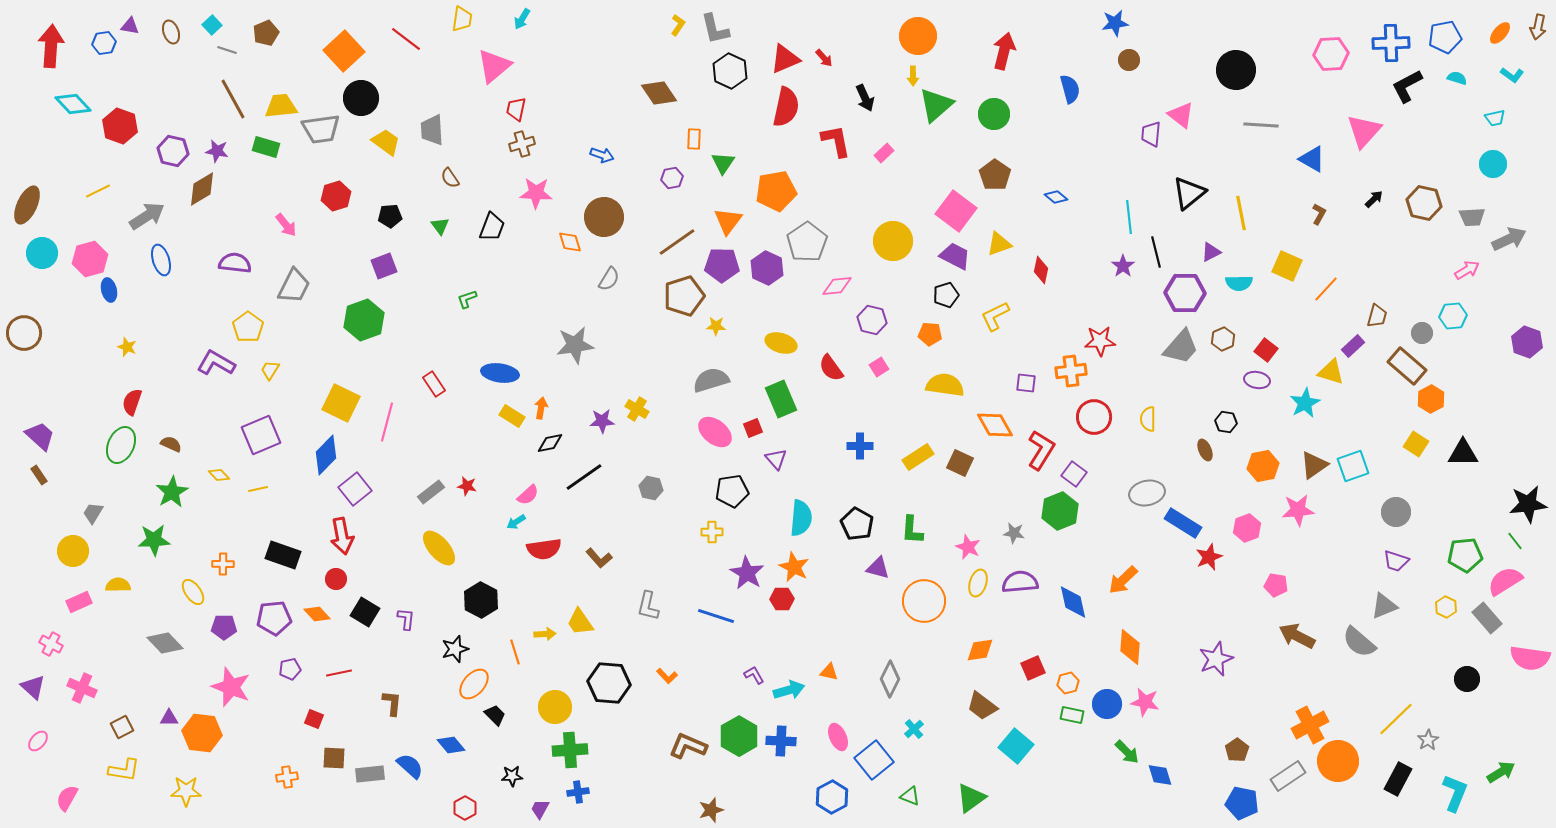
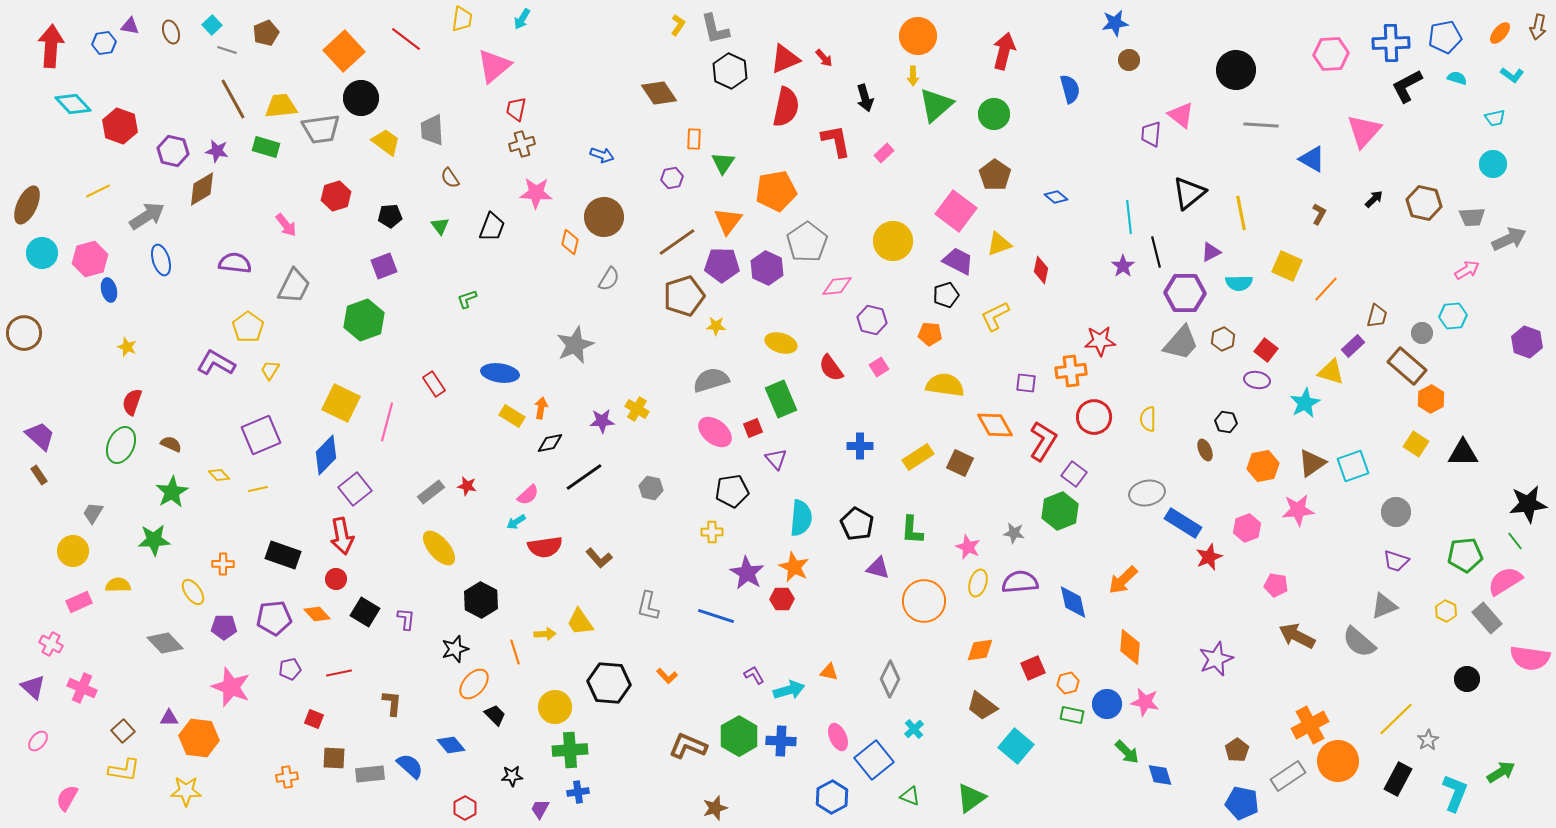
black arrow at (865, 98): rotated 8 degrees clockwise
orange diamond at (570, 242): rotated 30 degrees clockwise
purple trapezoid at (955, 256): moved 3 px right, 5 px down
gray star at (575, 345): rotated 15 degrees counterclockwise
gray trapezoid at (1181, 347): moved 4 px up
red L-shape at (1041, 450): moved 2 px right, 9 px up
brown triangle at (1314, 465): moved 2 px left, 2 px up
red semicircle at (544, 549): moved 1 px right, 2 px up
yellow hexagon at (1446, 607): moved 4 px down
brown square at (122, 727): moved 1 px right, 4 px down; rotated 15 degrees counterclockwise
orange hexagon at (202, 733): moved 3 px left, 5 px down
brown star at (711, 810): moved 4 px right, 2 px up
